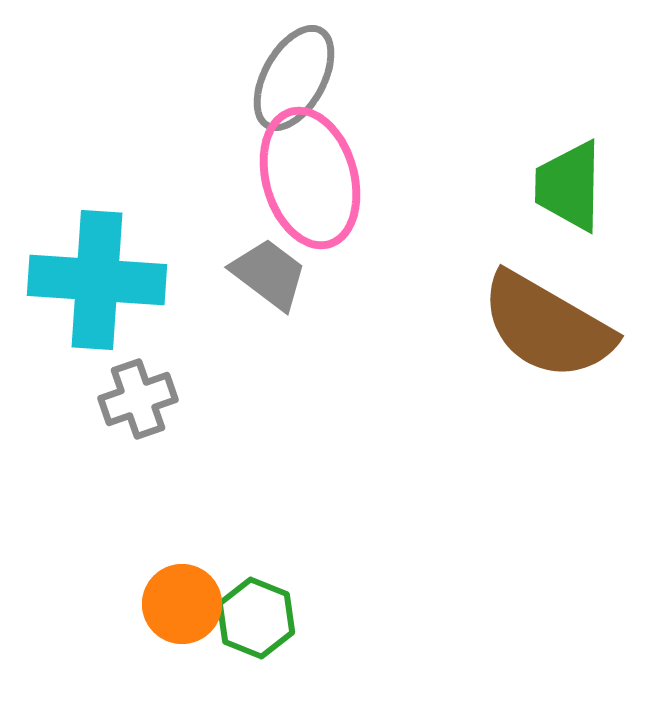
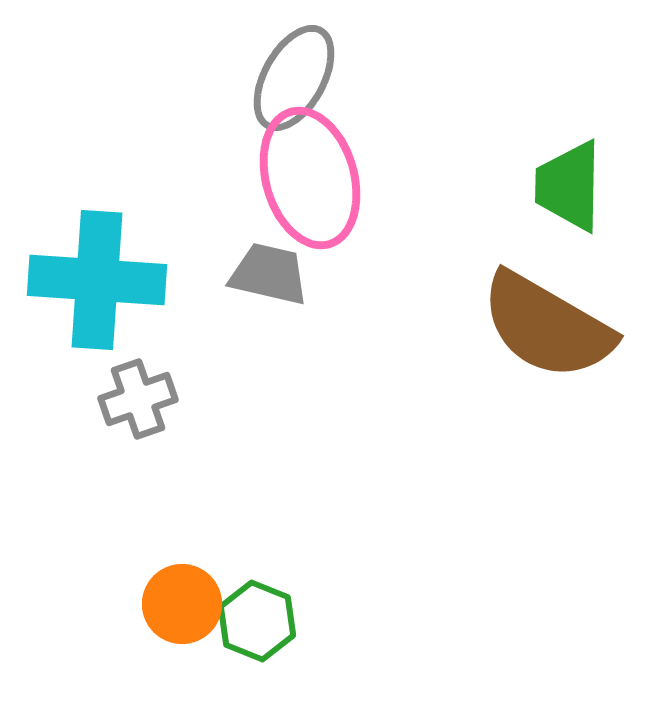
gray trapezoid: rotated 24 degrees counterclockwise
green hexagon: moved 1 px right, 3 px down
